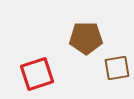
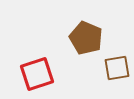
brown pentagon: rotated 24 degrees clockwise
